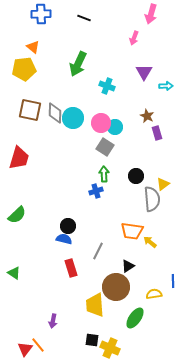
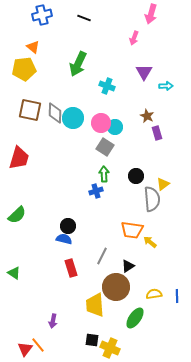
blue cross at (41, 14): moved 1 px right, 1 px down; rotated 12 degrees counterclockwise
orange trapezoid at (132, 231): moved 1 px up
gray line at (98, 251): moved 4 px right, 5 px down
blue line at (173, 281): moved 4 px right, 15 px down
